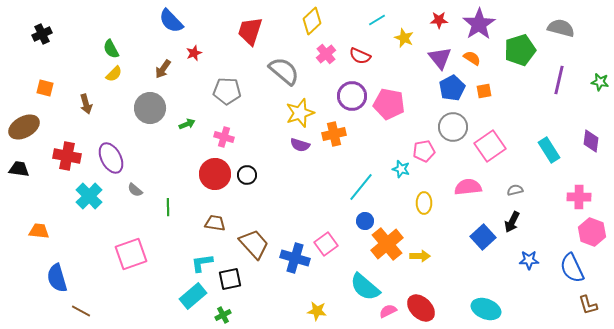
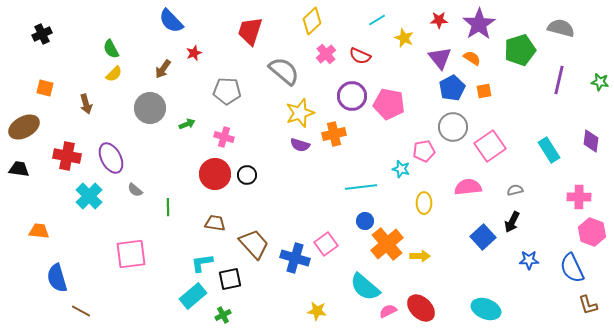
cyan line at (361, 187): rotated 44 degrees clockwise
pink square at (131, 254): rotated 12 degrees clockwise
